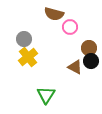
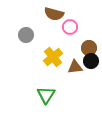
gray circle: moved 2 px right, 4 px up
yellow cross: moved 25 px right
brown triangle: rotated 35 degrees counterclockwise
